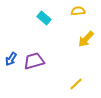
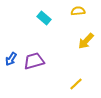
yellow arrow: moved 2 px down
